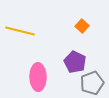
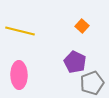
pink ellipse: moved 19 px left, 2 px up
